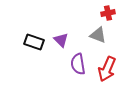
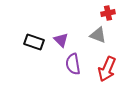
purple semicircle: moved 5 px left
